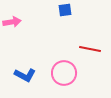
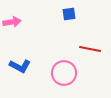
blue square: moved 4 px right, 4 px down
blue L-shape: moved 5 px left, 9 px up
